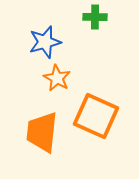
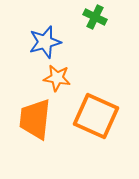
green cross: rotated 25 degrees clockwise
orange star: rotated 20 degrees counterclockwise
orange trapezoid: moved 7 px left, 13 px up
